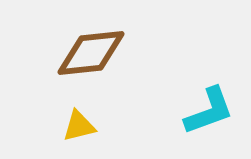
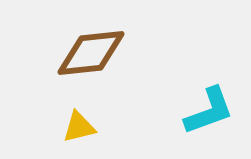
yellow triangle: moved 1 px down
